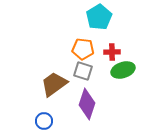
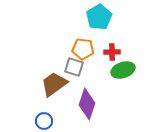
gray square: moved 9 px left, 4 px up
